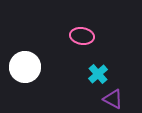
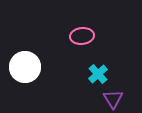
pink ellipse: rotated 15 degrees counterclockwise
purple triangle: rotated 30 degrees clockwise
